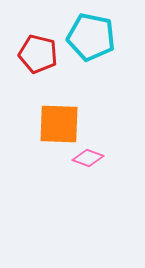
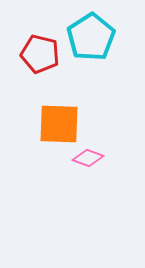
cyan pentagon: rotated 27 degrees clockwise
red pentagon: moved 2 px right
